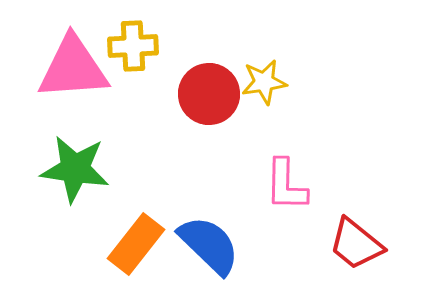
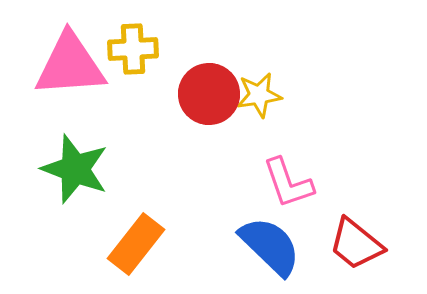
yellow cross: moved 3 px down
pink triangle: moved 3 px left, 3 px up
yellow star: moved 5 px left, 13 px down
green star: rotated 12 degrees clockwise
pink L-shape: moved 2 px right, 2 px up; rotated 20 degrees counterclockwise
blue semicircle: moved 61 px right, 1 px down
